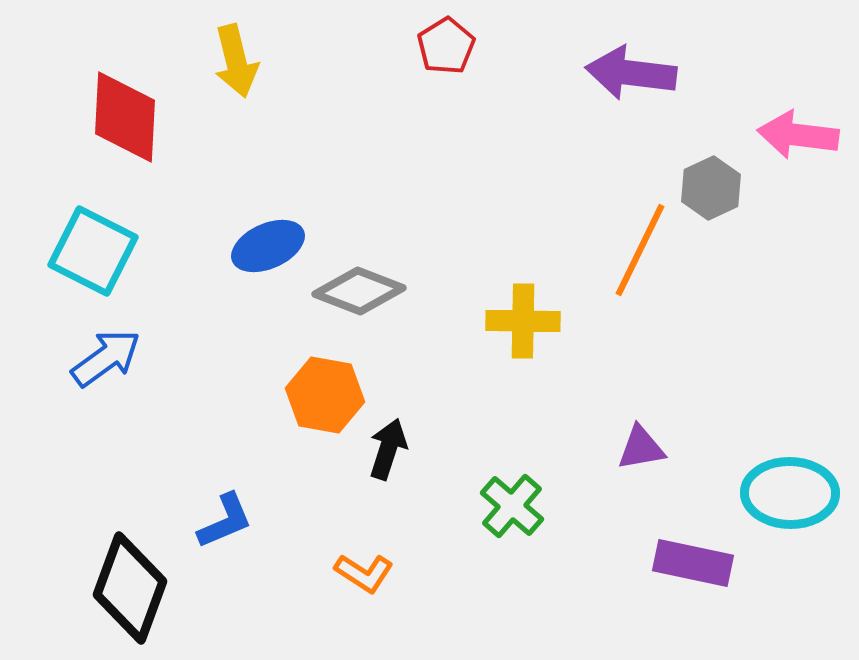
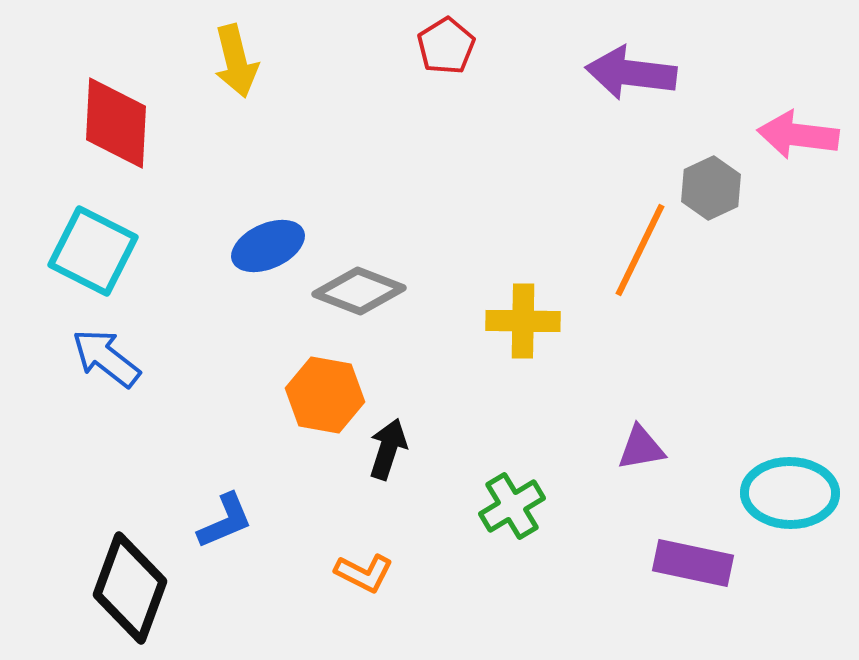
red diamond: moved 9 px left, 6 px down
blue arrow: rotated 106 degrees counterclockwise
green cross: rotated 18 degrees clockwise
orange L-shape: rotated 6 degrees counterclockwise
